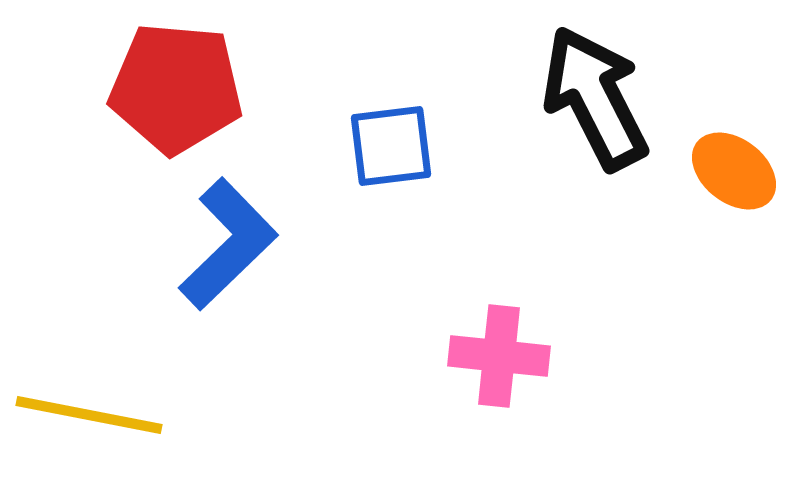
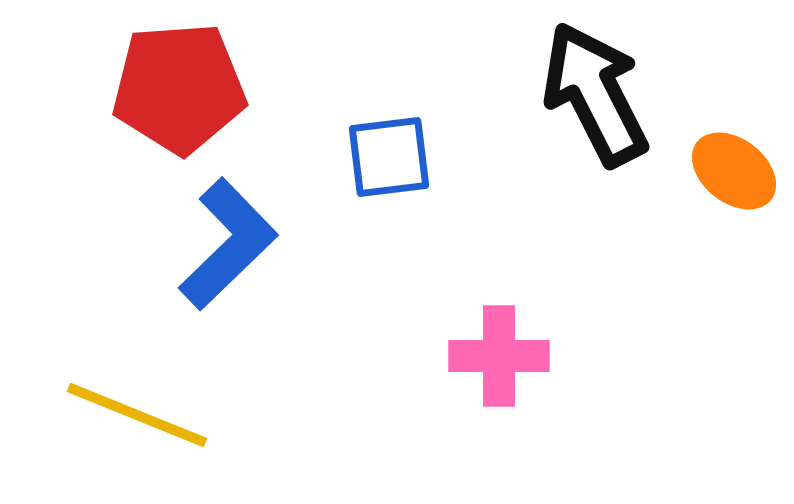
red pentagon: moved 3 px right; rotated 9 degrees counterclockwise
black arrow: moved 4 px up
blue square: moved 2 px left, 11 px down
pink cross: rotated 6 degrees counterclockwise
yellow line: moved 48 px right; rotated 11 degrees clockwise
